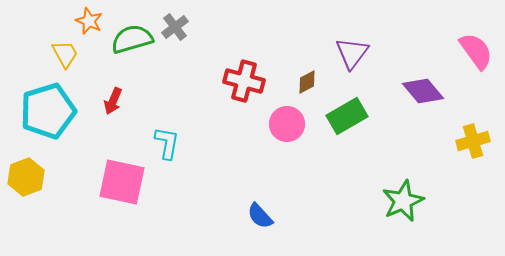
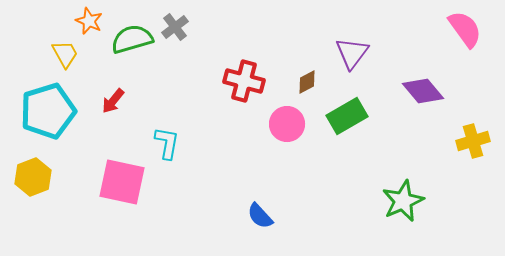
pink semicircle: moved 11 px left, 22 px up
red arrow: rotated 16 degrees clockwise
yellow hexagon: moved 7 px right
